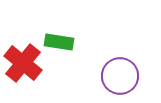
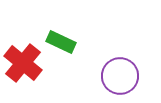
green rectangle: moved 2 px right; rotated 16 degrees clockwise
